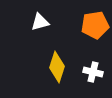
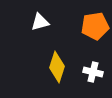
orange pentagon: moved 1 px down
